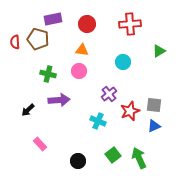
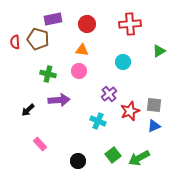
green arrow: rotated 95 degrees counterclockwise
